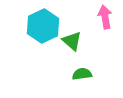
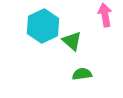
pink arrow: moved 2 px up
